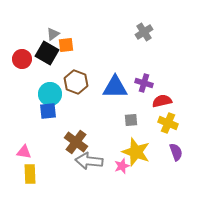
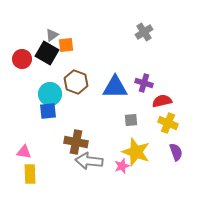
gray triangle: moved 1 px left, 1 px down
brown cross: rotated 25 degrees counterclockwise
